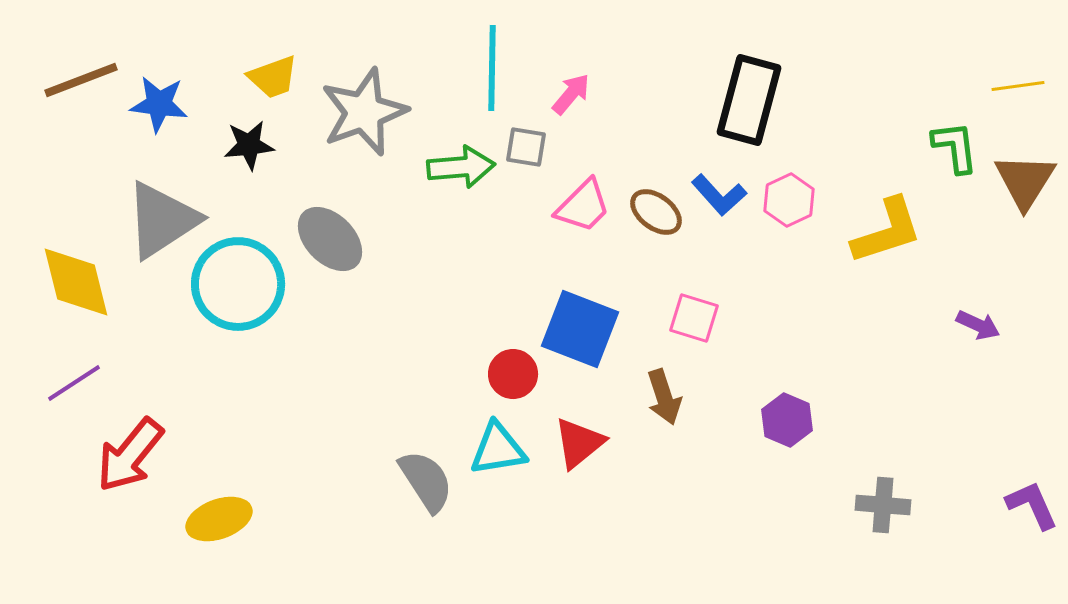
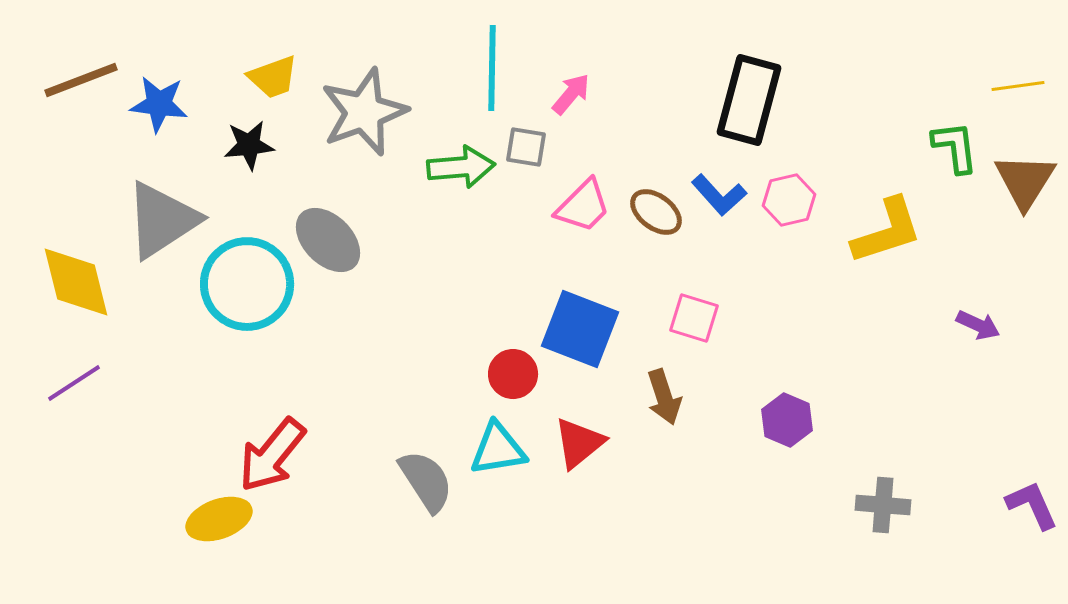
pink hexagon: rotated 12 degrees clockwise
gray ellipse: moved 2 px left, 1 px down
cyan circle: moved 9 px right
red arrow: moved 142 px right
